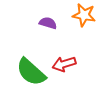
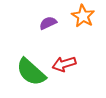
orange star: moved 1 px left, 1 px down; rotated 20 degrees clockwise
purple semicircle: rotated 42 degrees counterclockwise
